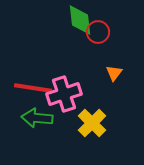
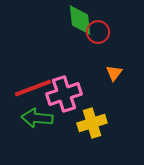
red line: rotated 30 degrees counterclockwise
yellow cross: rotated 28 degrees clockwise
